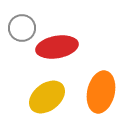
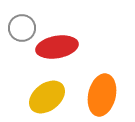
orange ellipse: moved 1 px right, 3 px down
